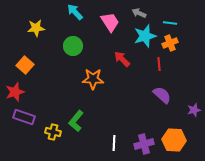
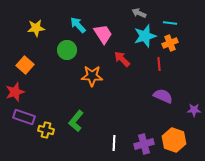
cyan arrow: moved 3 px right, 13 px down
pink trapezoid: moved 7 px left, 12 px down
green circle: moved 6 px left, 4 px down
orange star: moved 1 px left, 3 px up
purple semicircle: moved 1 px right, 1 px down; rotated 18 degrees counterclockwise
purple star: rotated 16 degrees clockwise
yellow cross: moved 7 px left, 2 px up
orange hexagon: rotated 15 degrees clockwise
